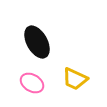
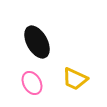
pink ellipse: rotated 30 degrees clockwise
